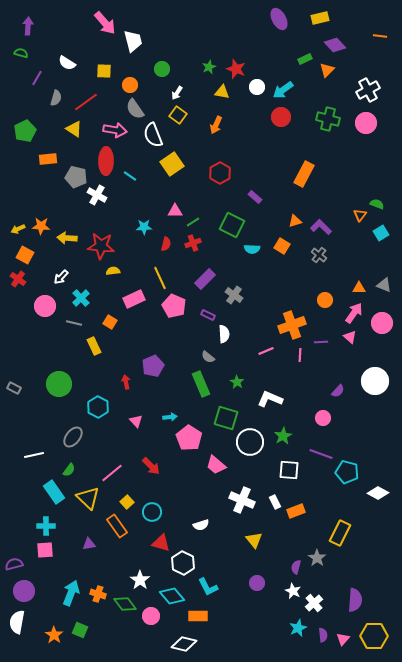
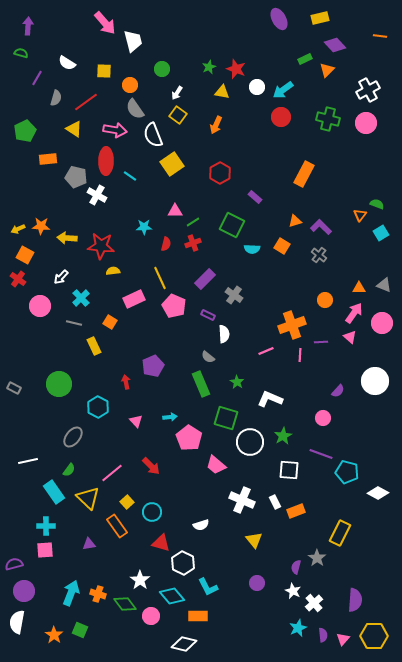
pink circle at (45, 306): moved 5 px left
white line at (34, 455): moved 6 px left, 6 px down
